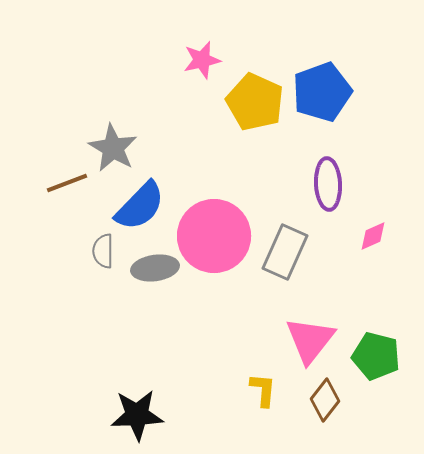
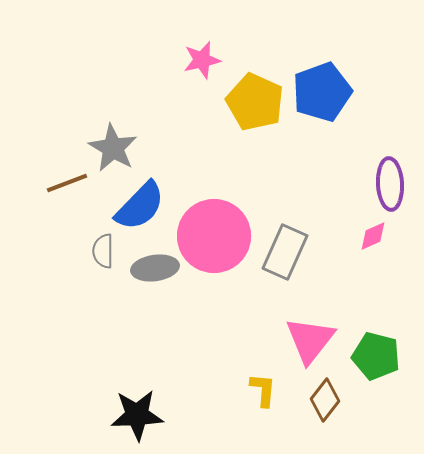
purple ellipse: moved 62 px right
